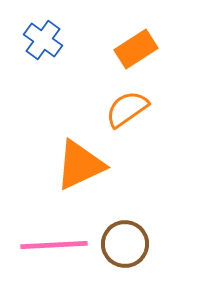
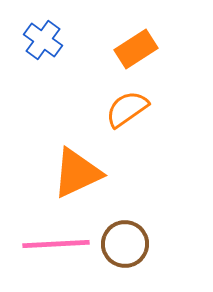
orange triangle: moved 3 px left, 8 px down
pink line: moved 2 px right, 1 px up
